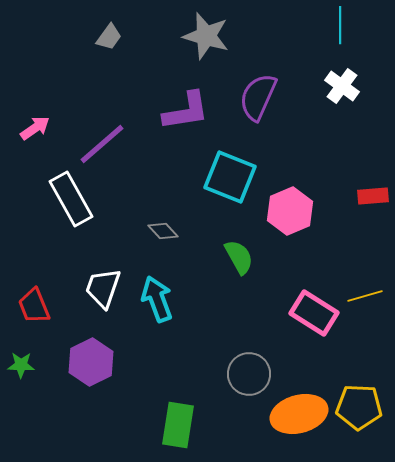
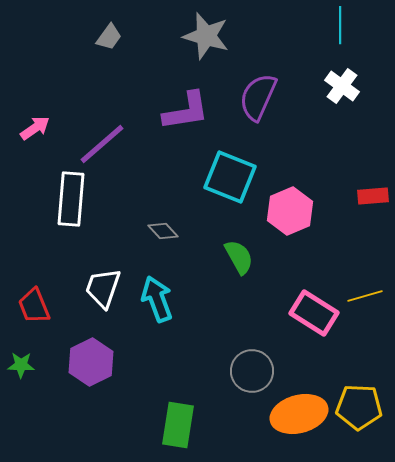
white rectangle: rotated 34 degrees clockwise
gray circle: moved 3 px right, 3 px up
